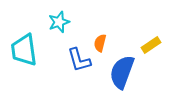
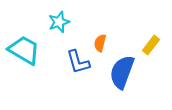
yellow rectangle: rotated 18 degrees counterclockwise
cyan trapezoid: rotated 128 degrees clockwise
blue L-shape: moved 1 px left, 2 px down
